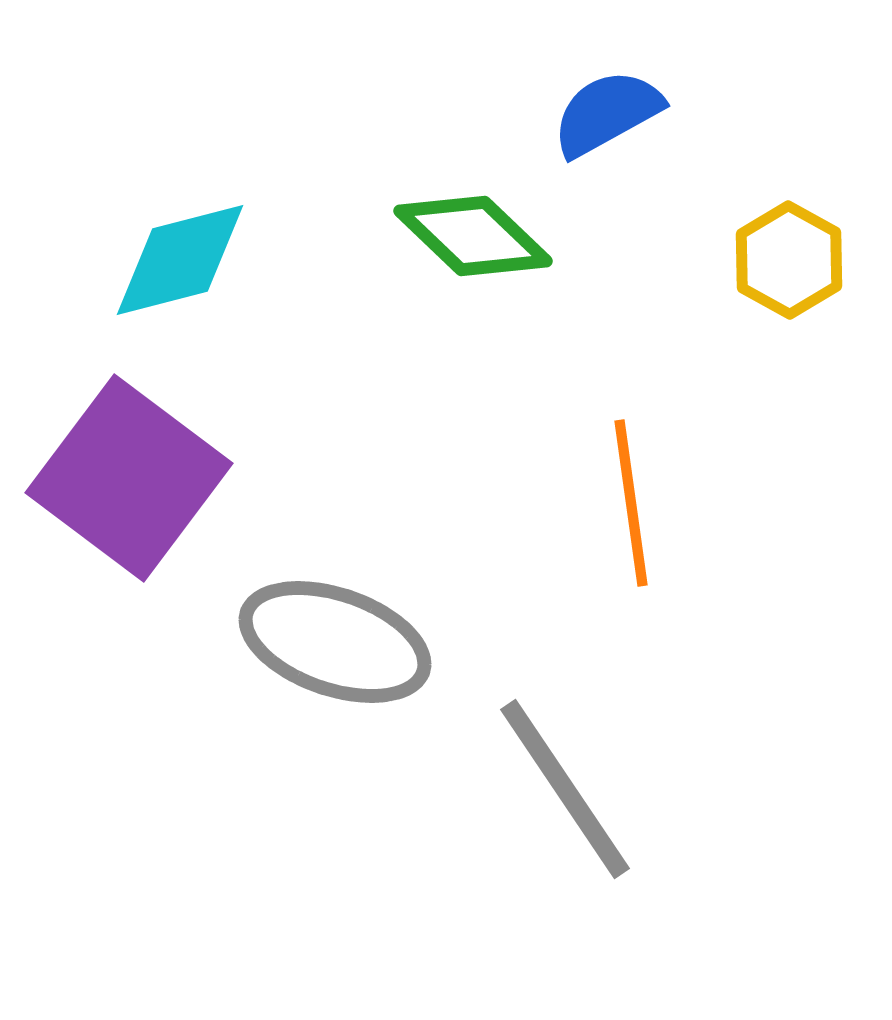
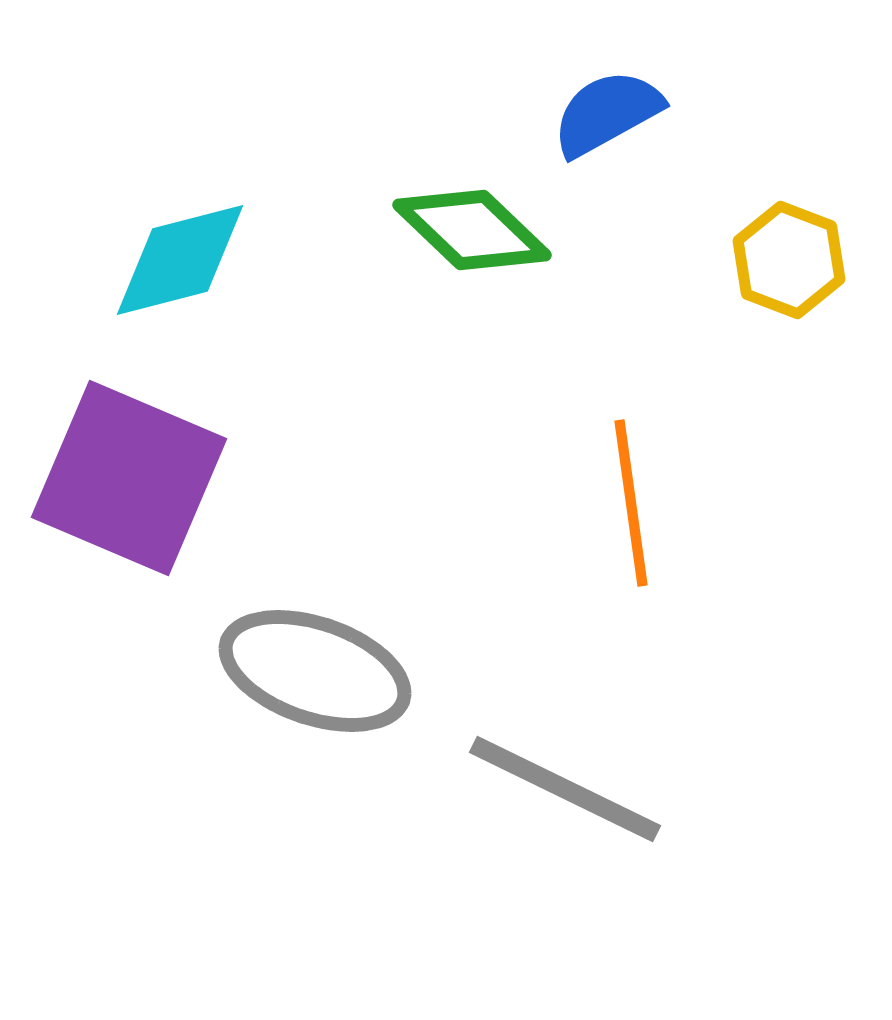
green diamond: moved 1 px left, 6 px up
yellow hexagon: rotated 8 degrees counterclockwise
purple square: rotated 14 degrees counterclockwise
gray ellipse: moved 20 px left, 29 px down
gray line: rotated 30 degrees counterclockwise
